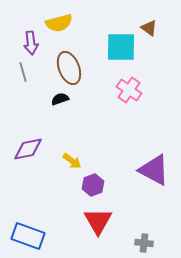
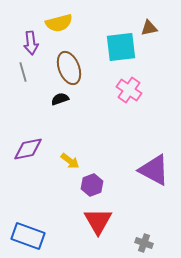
brown triangle: rotated 48 degrees counterclockwise
cyan square: rotated 8 degrees counterclockwise
yellow arrow: moved 2 px left
purple hexagon: moved 1 px left
gray cross: rotated 12 degrees clockwise
